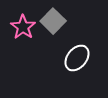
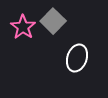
white ellipse: rotated 20 degrees counterclockwise
